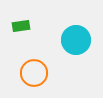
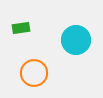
green rectangle: moved 2 px down
